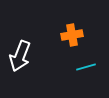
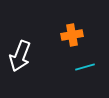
cyan line: moved 1 px left
